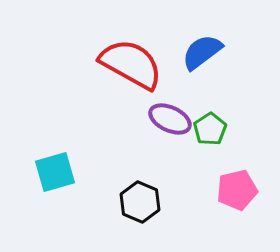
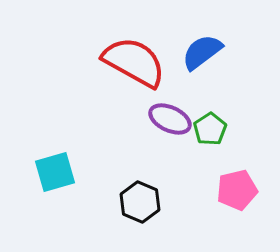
red semicircle: moved 3 px right, 2 px up
